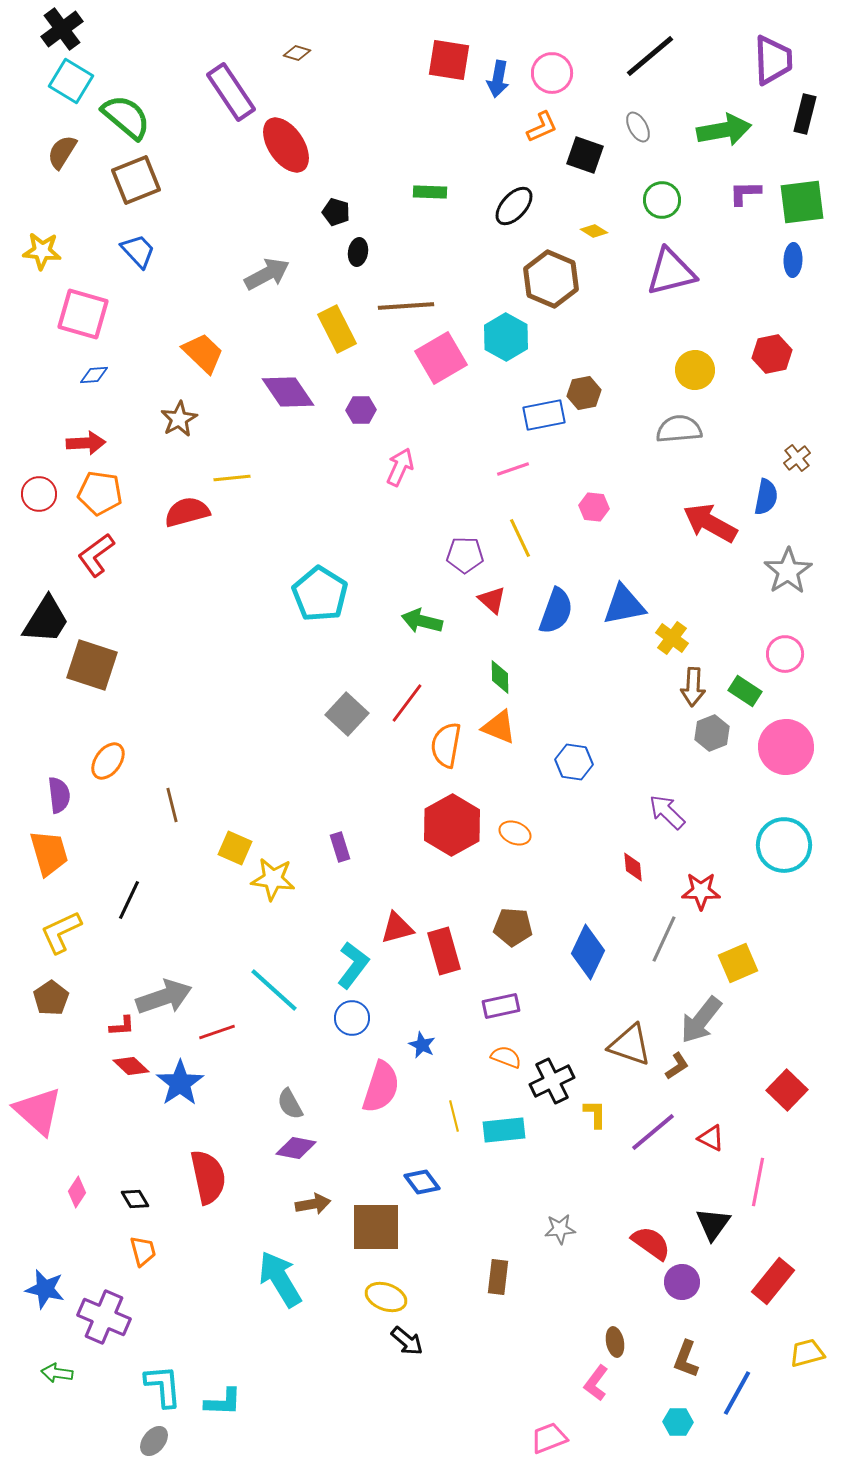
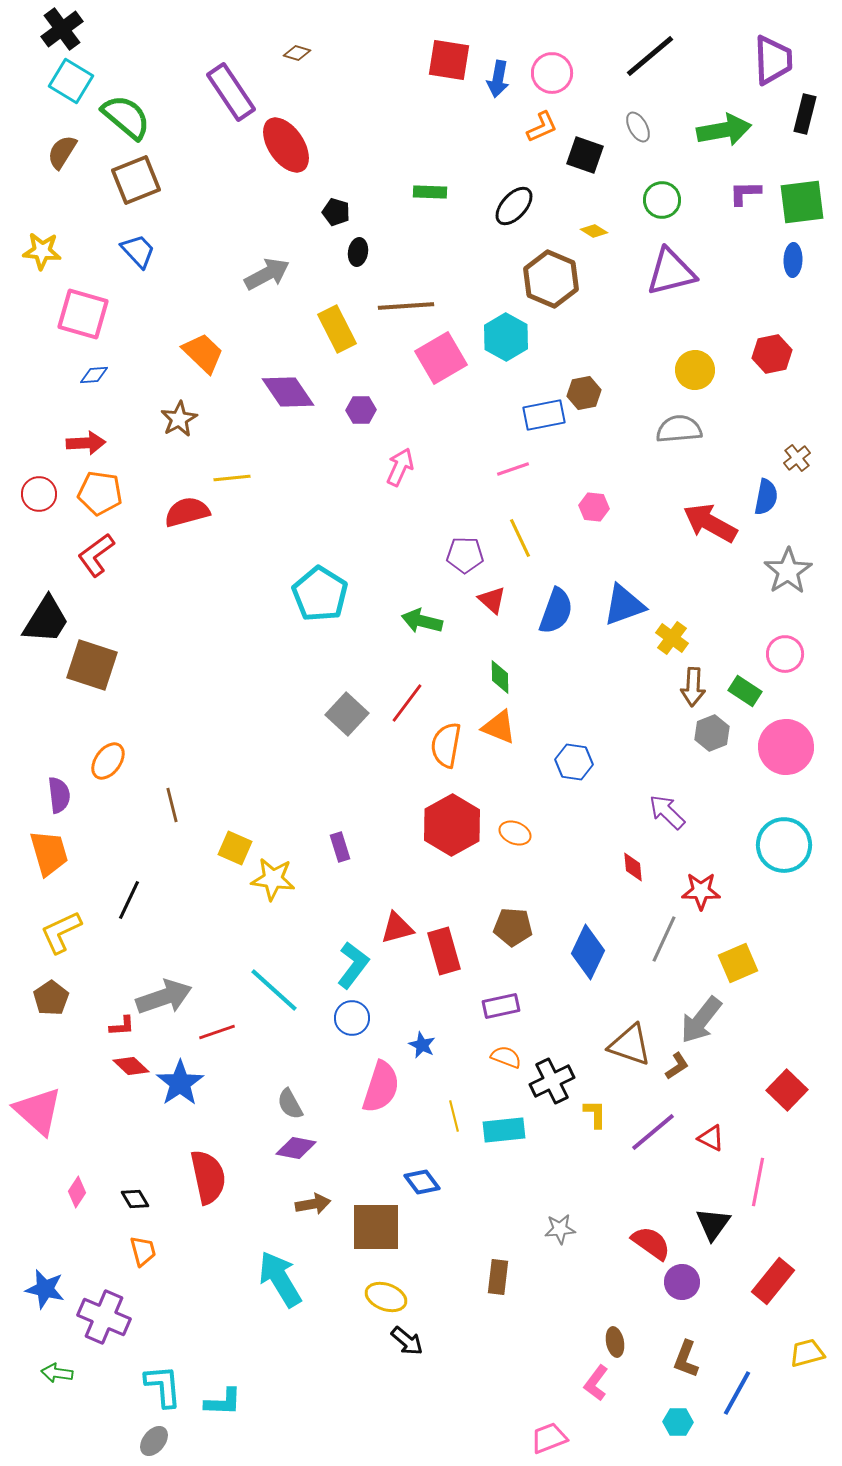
blue triangle at (624, 605): rotated 9 degrees counterclockwise
